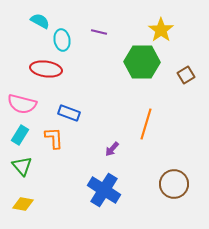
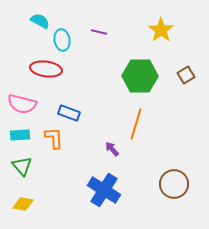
green hexagon: moved 2 px left, 14 px down
orange line: moved 10 px left
cyan rectangle: rotated 54 degrees clockwise
purple arrow: rotated 98 degrees clockwise
